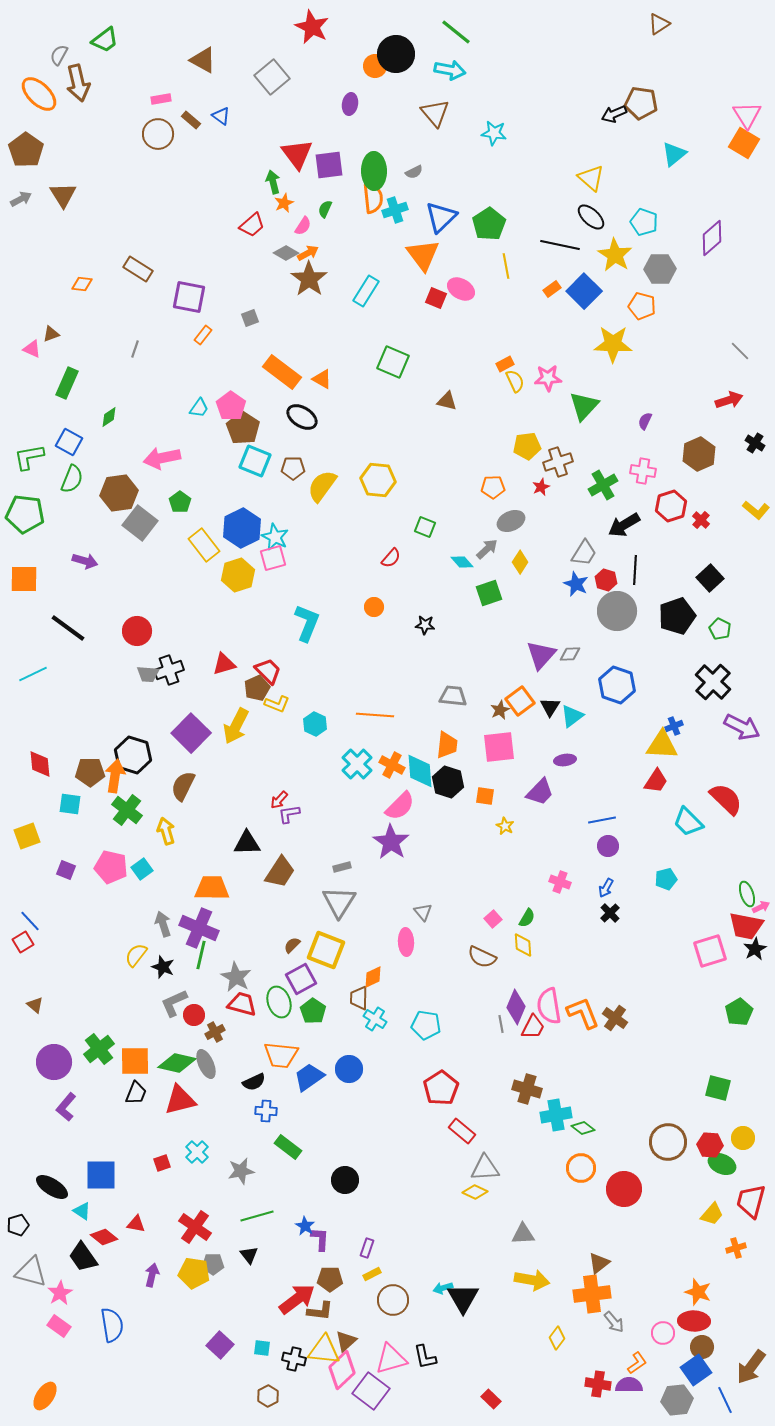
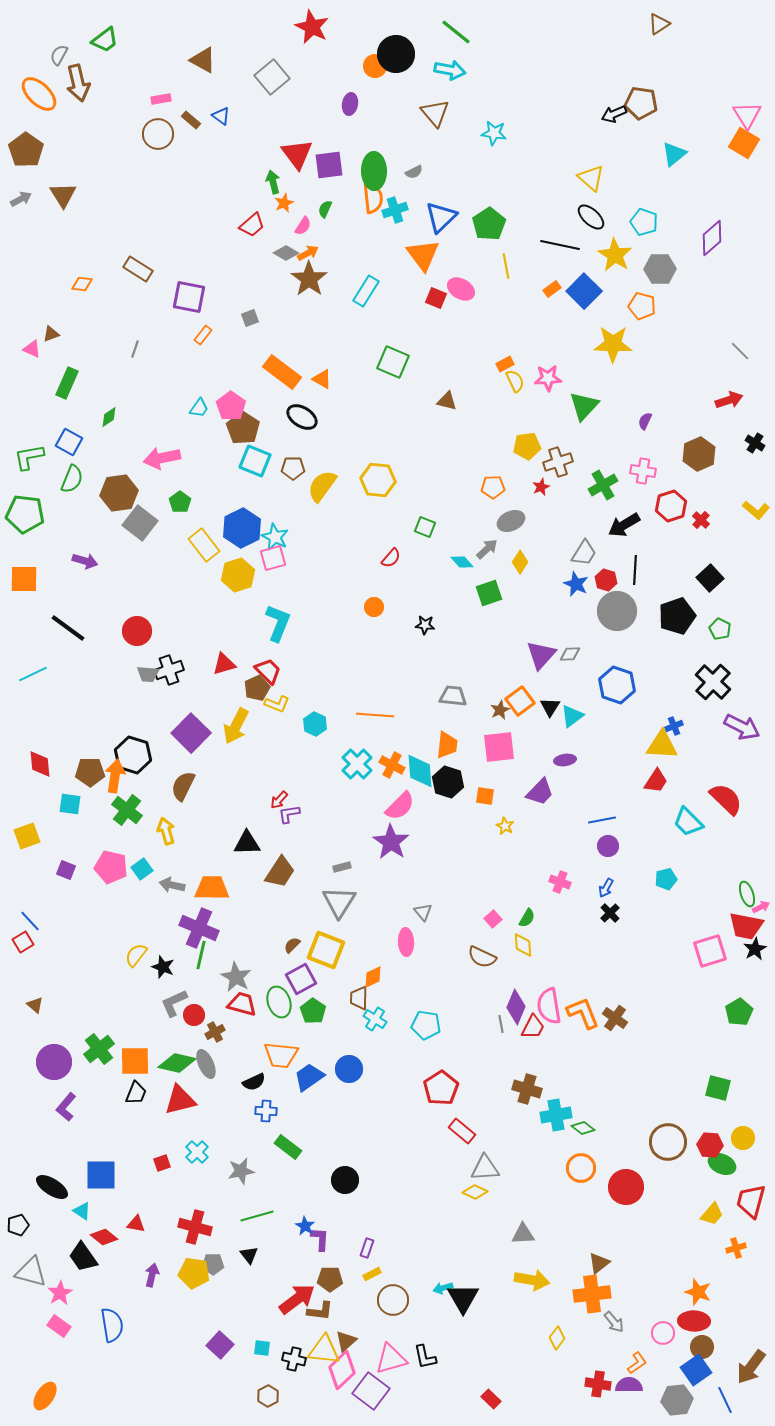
cyan L-shape at (307, 623): moved 29 px left
gray arrow at (163, 924): moved 9 px right, 39 px up; rotated 60 degrees counterclockwise
red circle at (624, 1189): moved 2 px right, 2 px up
red cross at (195, 1227): rotated 20 degrees counterclockwise
